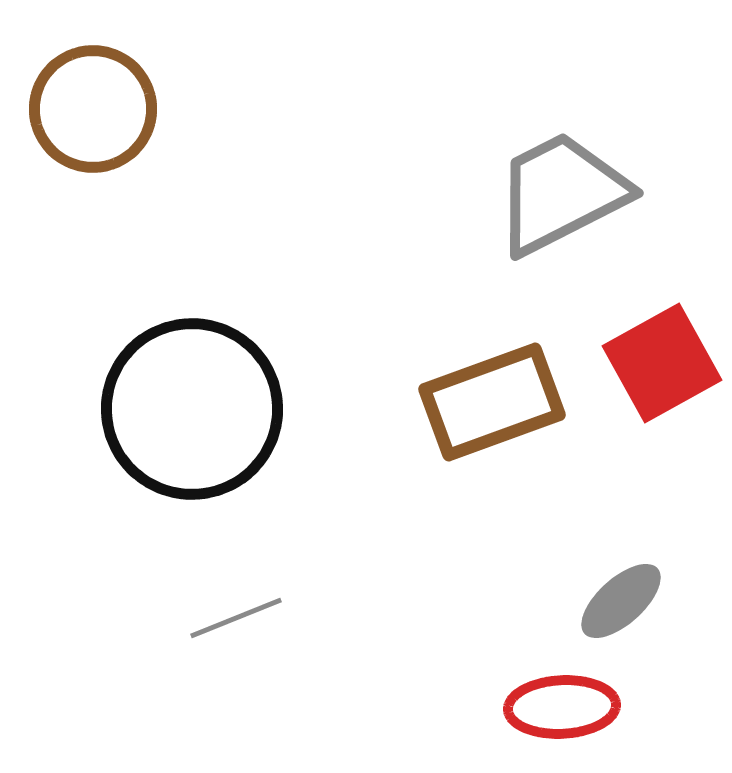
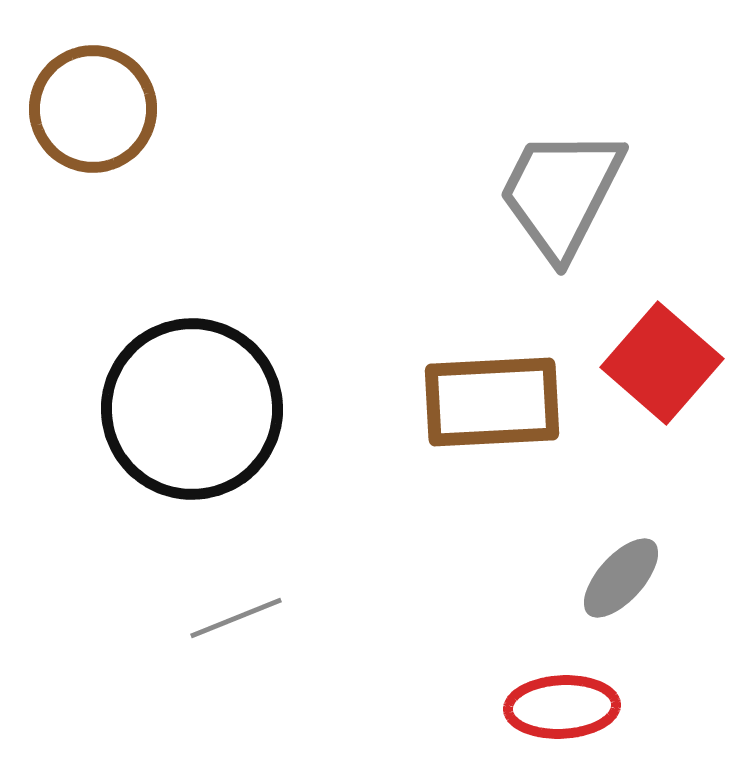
gray trapezoid: rotated 36 degrees counterclockwise
red square: rotated 20 degrees counterclockwise
brown rectangle: rotated 17 degrees clockwise
gray ellipse: moved 23 px up; rotated 6 degrees counterclockwise
